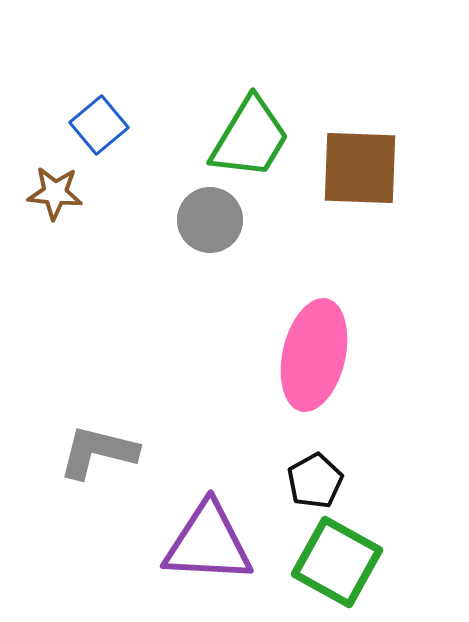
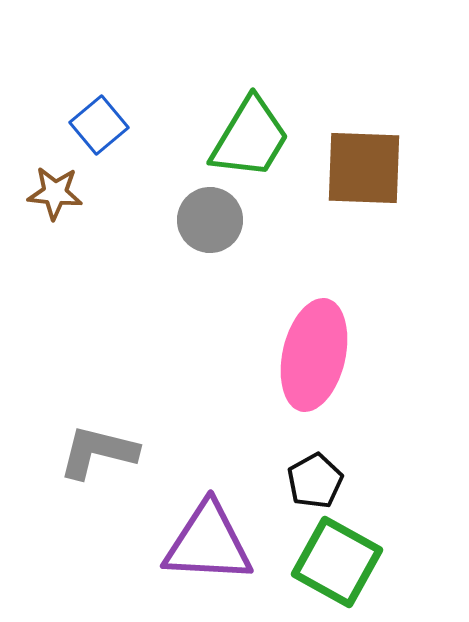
brown square: moved 4 px right
